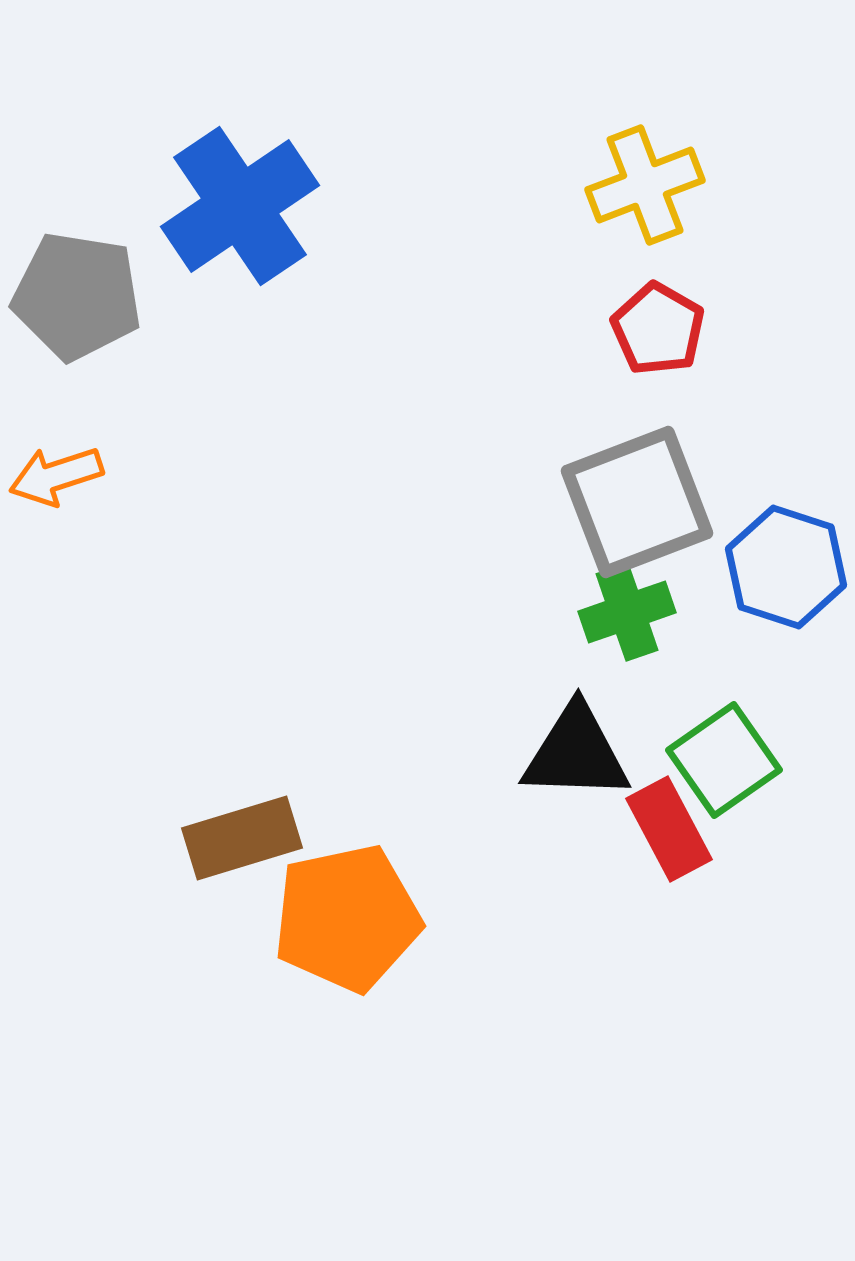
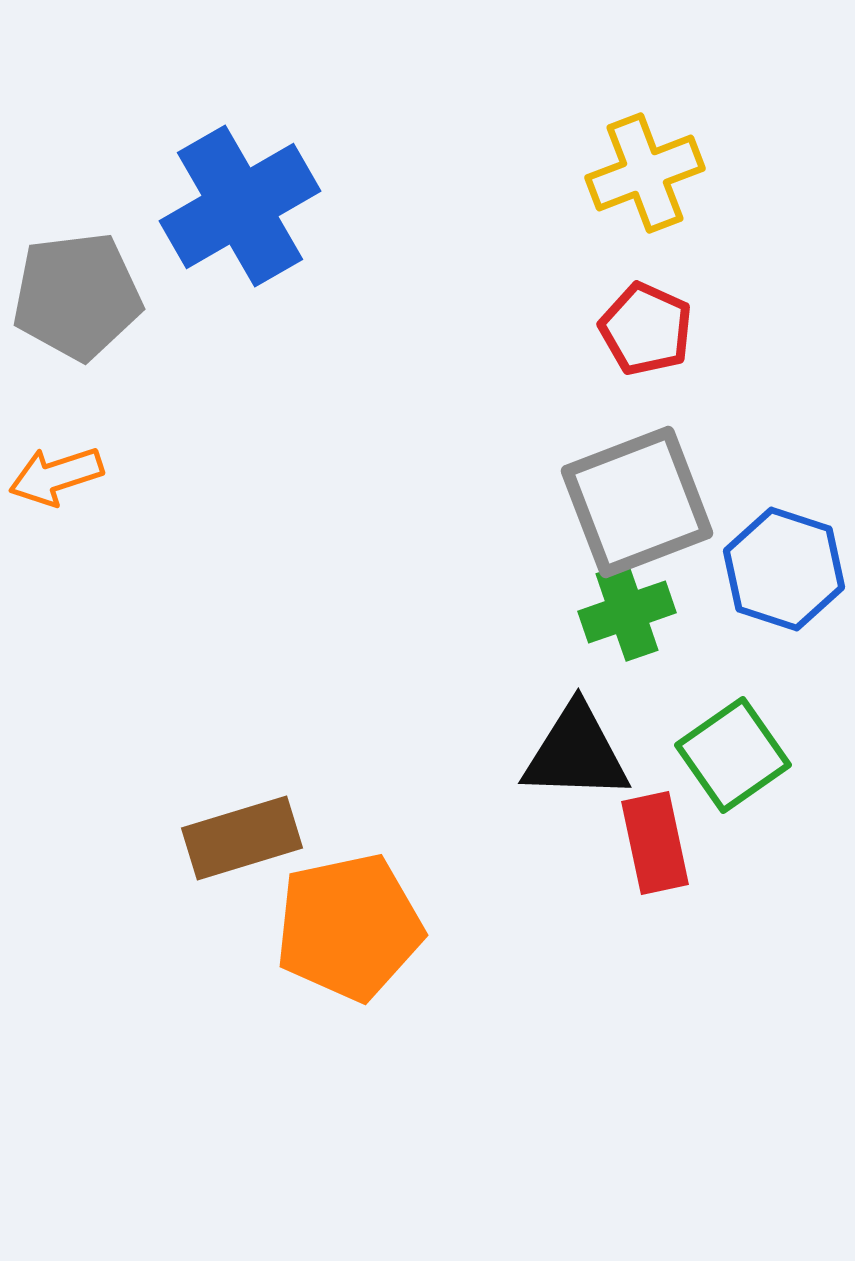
yellow cross: moved 12 px up
blue cross: rotated 4 degrees clockwise
gray pentagon: rotated 16 degrees counterclockwise
red pentagon: moved 12 px left; rotated 6 degrees counterclockwise
blue hexagon: moved 2 px left, 2 px down
green square: moved 9 px right, 5 px up
red rectangle: moved 14 px left, 14 px down; rotated 16 degrees clockwise
orange pentagon: moved 2 px right, 9 px down
